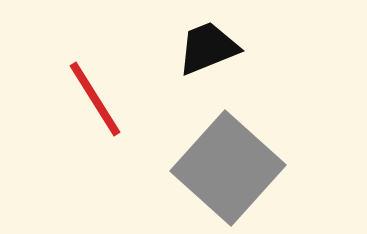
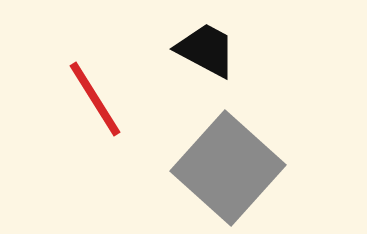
black trapezoid: moved 2 px left, 2 px down; rotated 50 degrees clockwise
